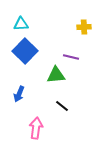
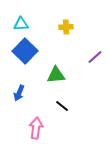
yellow cross: moved 18 px left
purple line: moved 24 px right; rotated 56 degrees counterclockwise
blue arrow: moved 1 px up
